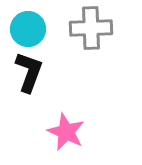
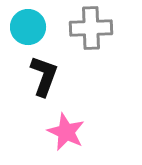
cyan circle: moved 2 px up
black L-shape: moved 15 px right, 4 px down
